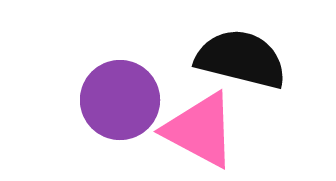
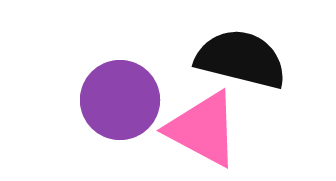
pink triangle: moved 3 px right, 1 px up
